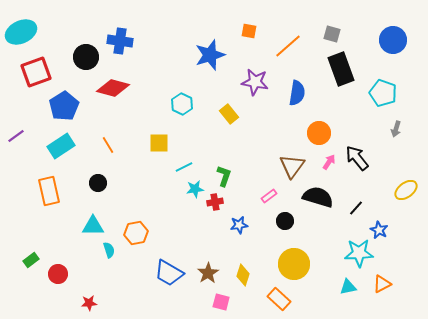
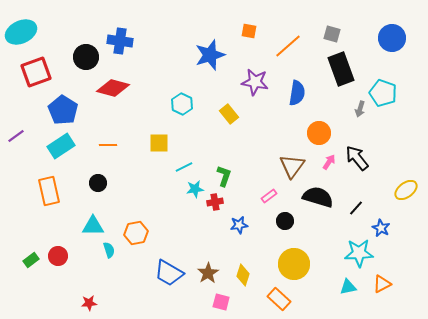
blue circle at (393, 40): moved 1 px left, 2 px up
blue pentagon at (64, 106): moved 1 px left, 4 px down; rotated 8 degrees counterclockwise
gray arrow at (396, 129): moved 36 px left, 20 px up
orange line at (108, 145): rotated 60 degrees counterclockwise
blue star at (379, 230): moved 2 px right, 2 px up
red circle at (58, 274): moved 18 px up
